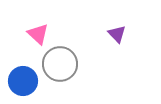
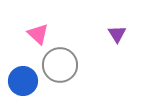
purple triangle: rotated 12 degrees clockwise
gray circle: moved 1 px down
